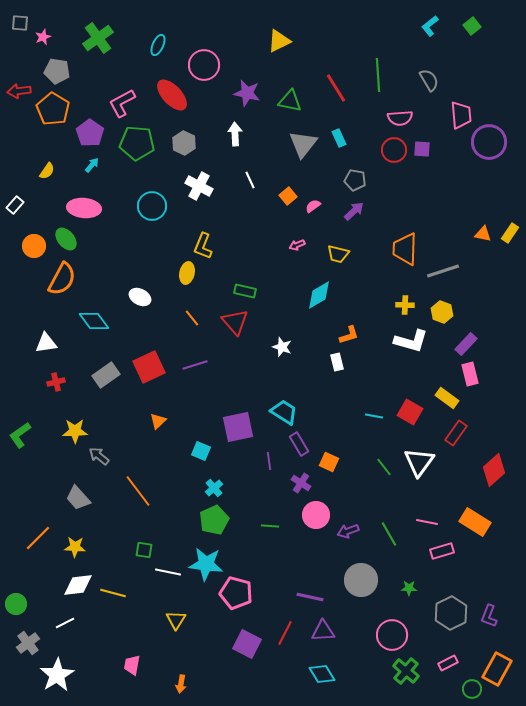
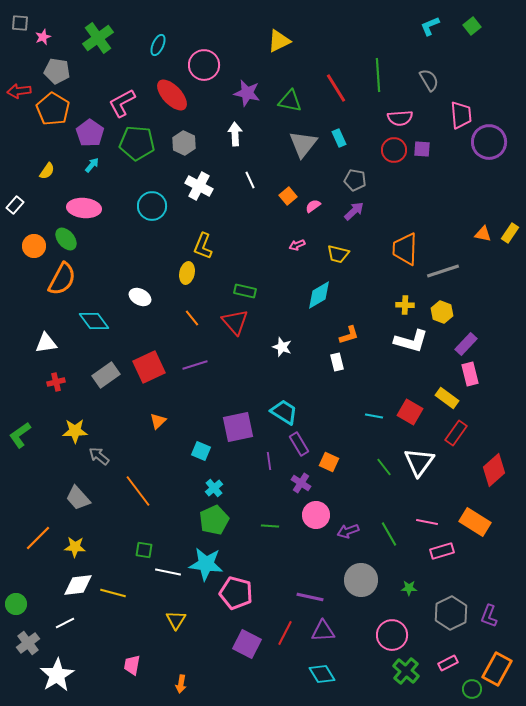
cyan L-shape at (430, 26): rotated 15 degrees clockwise
